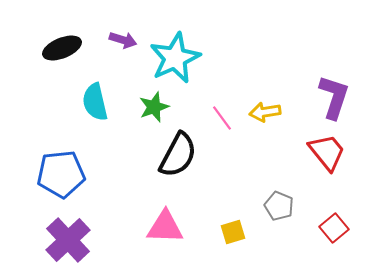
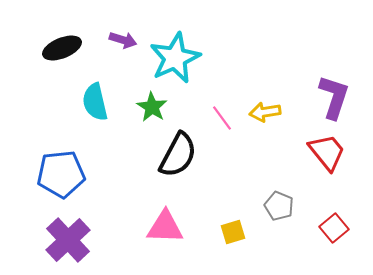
green star: moved 2 px left; rotated 20 degrees counterclockwise
